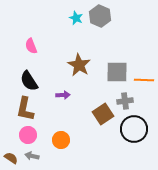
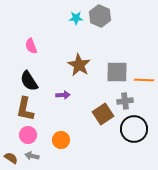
cyan star: rotated 24 degrees counterclockwise
